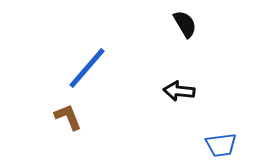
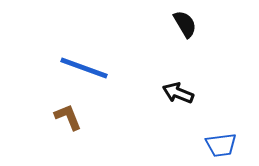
blue line: moved 3 px left; rotated 69 degrees clockwise
black arrow: moved 1 px left, 2 px down; rotated 16 degrees clockwise
